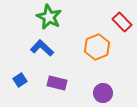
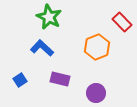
purple rectangle: moved 3 px right, 4 px up
purple circle: moved 7 px left
